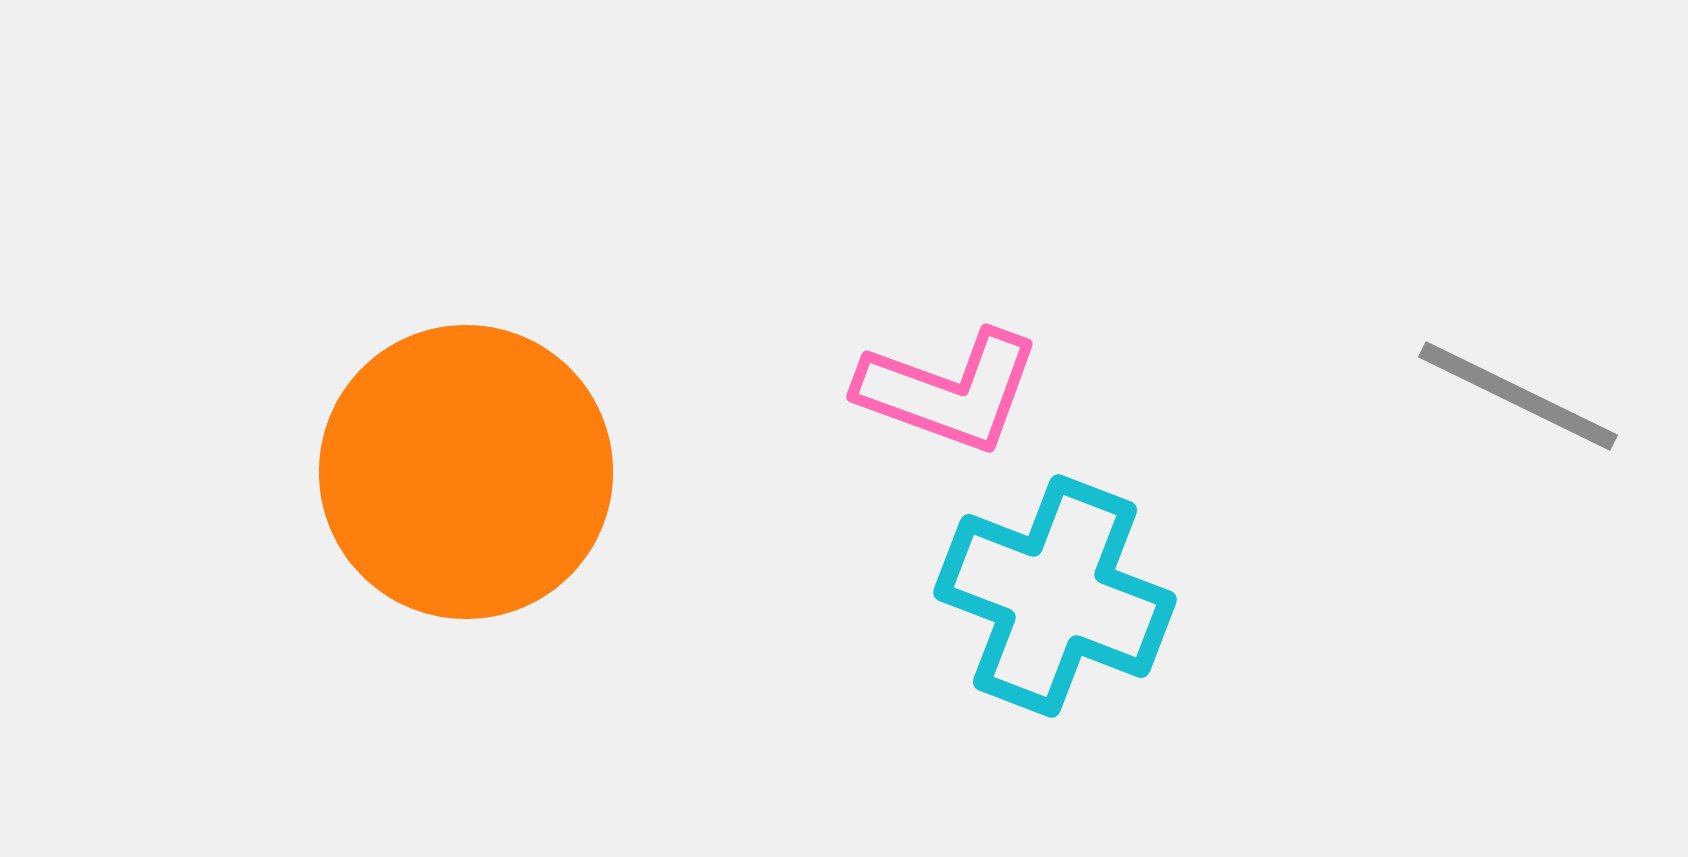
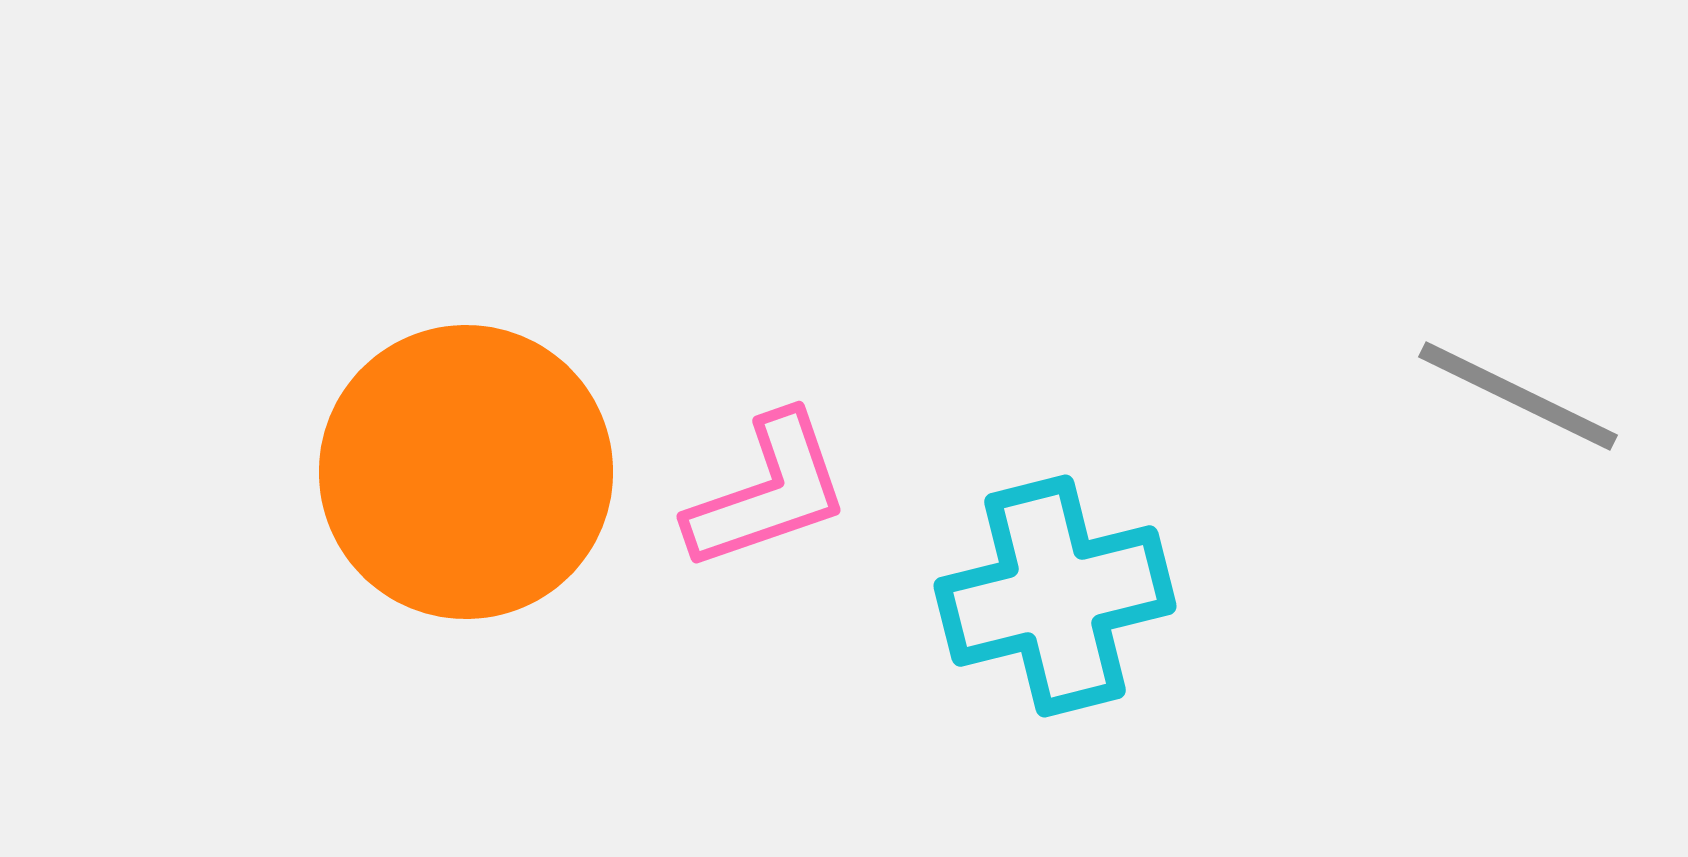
pink L-shape: moved 181 px left, 101 px down; rotated 39 degrees counterclockwise
cyan cross: rotated 35 degrees counterclockwise
